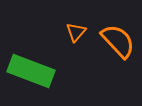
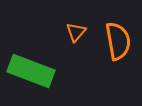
orange semicircle: rotated 33 degrees clockwise
